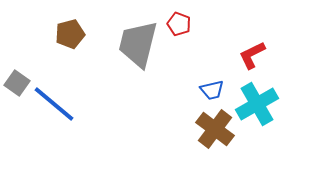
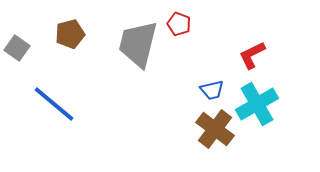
gray square: moved 35 px up
